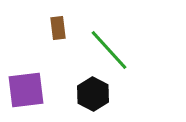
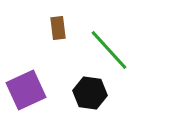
purple square: rotated 18 degrees counterclockwise
black hexagon: moved 3 px left, 1 px up; rotated 20 degrees counterclockwise
